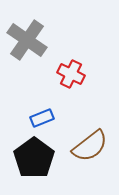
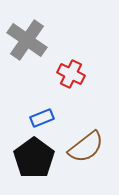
brown semicircle: moved 4 px left, 1 px down
